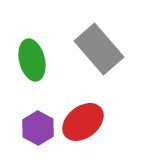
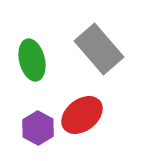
red ellipse: moved 1 px left, 7 px up
